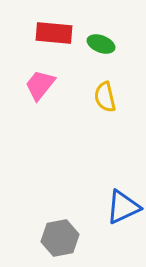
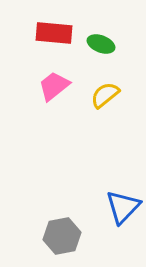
pink trapezoid: moved 14 px right, 1 px down; rotated 12 degrees clockwise
yellow semicircle: moved 2 px up; rotated 64 degrees clockwise
blue triangle: rotated 21 degrees counterclockwise
gray hexagon: moved 2 px right, 2 px up
